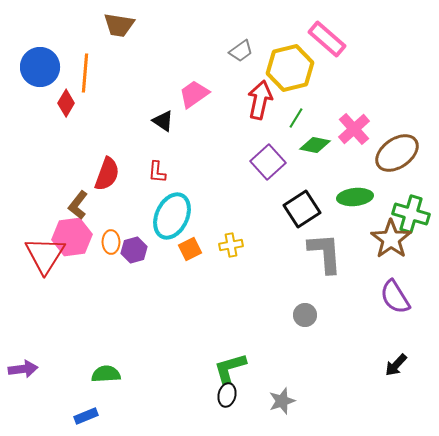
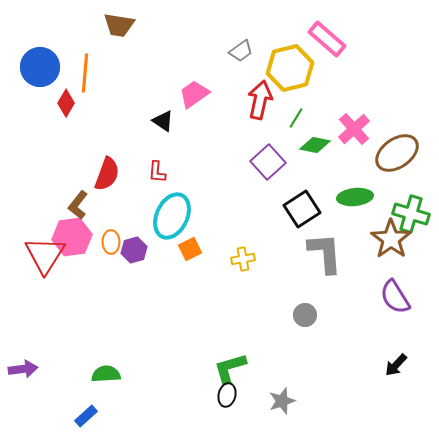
yellow cross: moved 12 px right, 14 px down
blue rectangle: rotated 20 degrees counterclockwise
